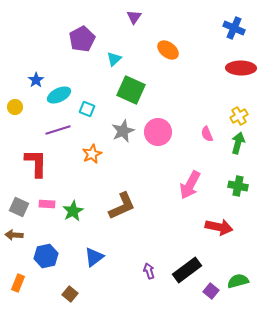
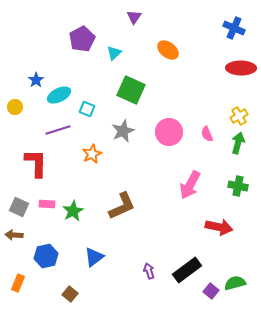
cyan triangle: moved 6 px up
pink circle: moved 11 px right
green semicircle: moved 3 px left, 2 px down
